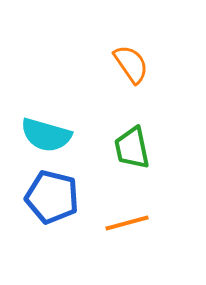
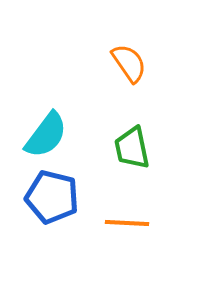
orange semicircle: moved 2 px left, 1 px up
cyan semicircle: rotated 69 degrees counterclockwise
orange line: rotated 18 degrees clockwise
